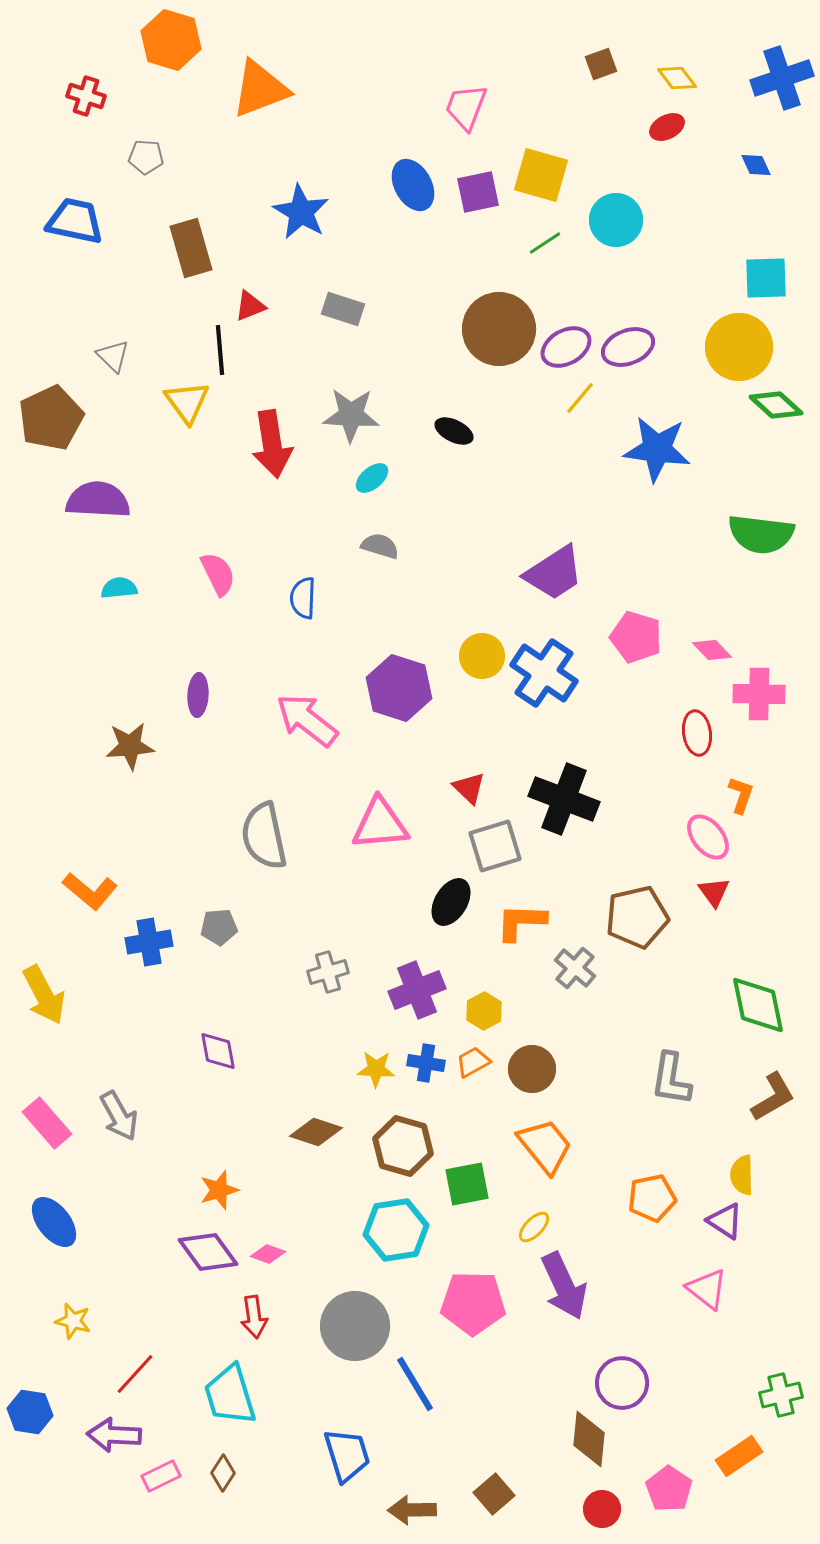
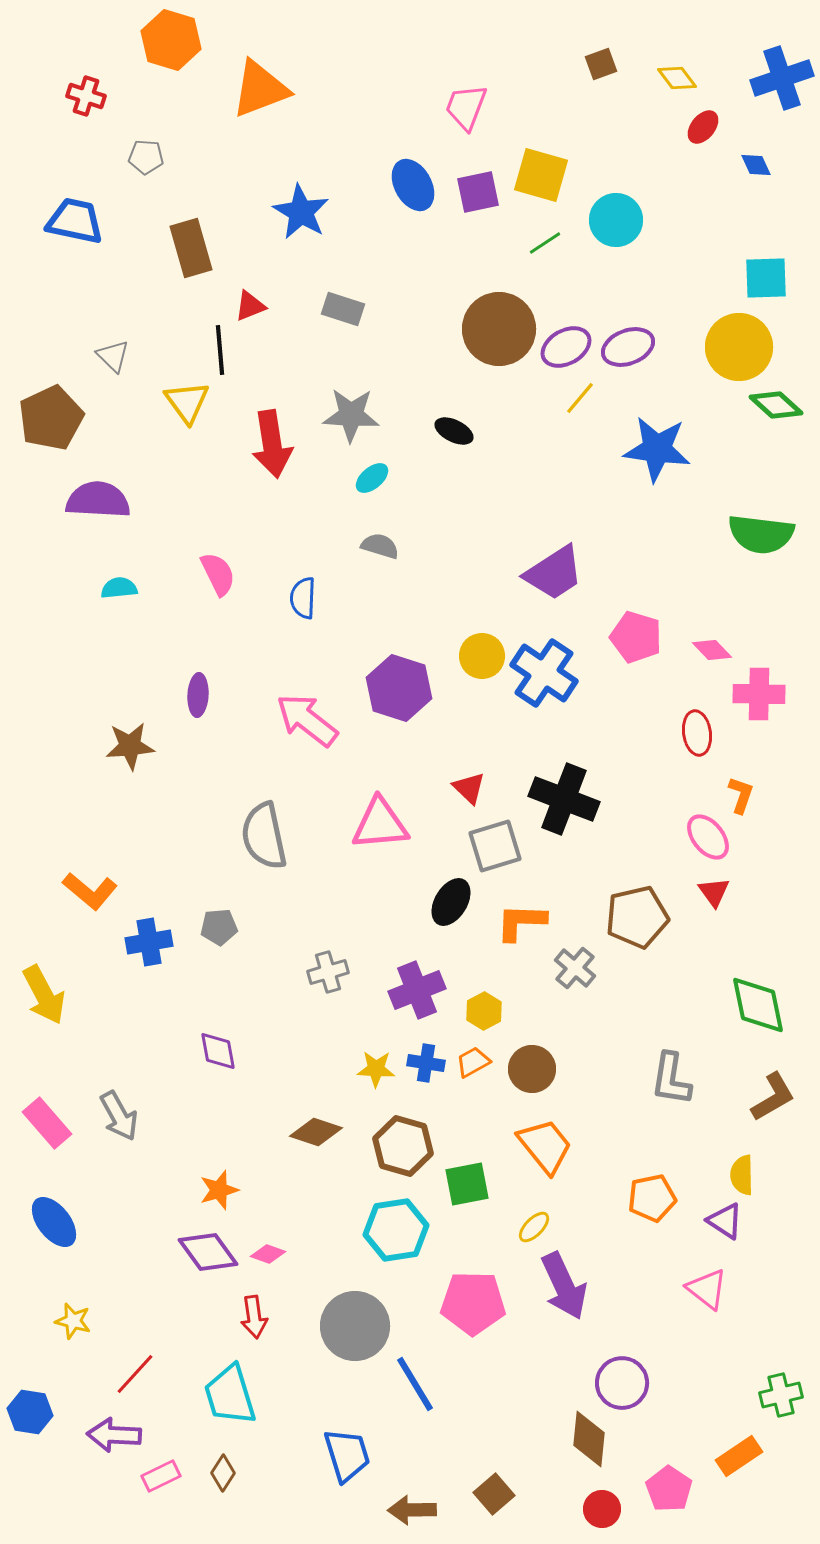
red ellipse at (667, 127): moved 36 px right; rotated 24 degrees counterclockwise
